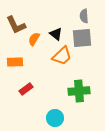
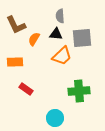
gray semicircle: moved 24 px left
black triangle: rotated 32 degrees counterclockwise
red rectangle: rotated 72 degrees clockwise
